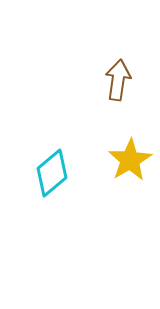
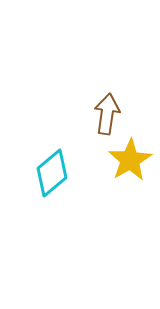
brown arrow: moved 11 px left, 34 px down
